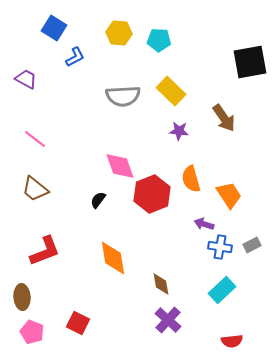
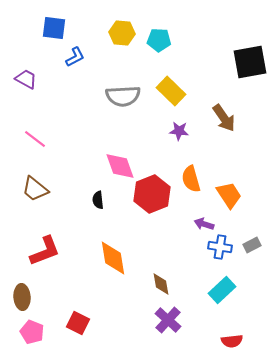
blue square: rotated 25 degrees counterclockwise
yellow hexagon: moved 3 px right
black semicircle: rotated 42 degrees counterclockwise
